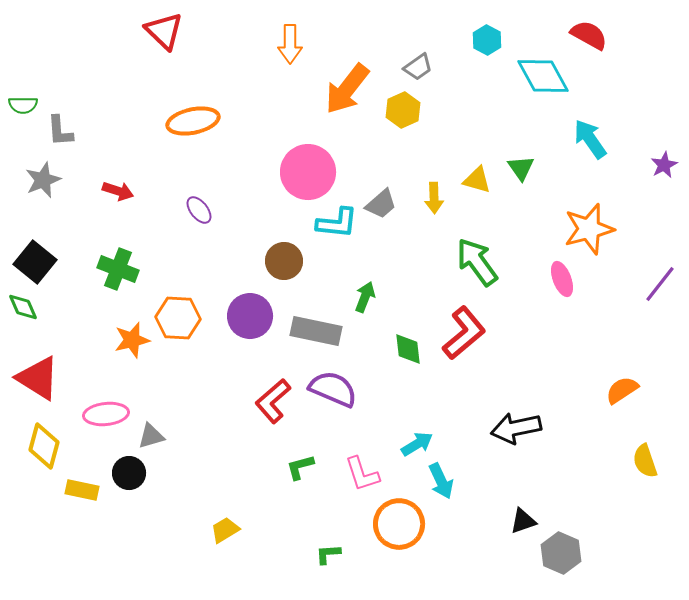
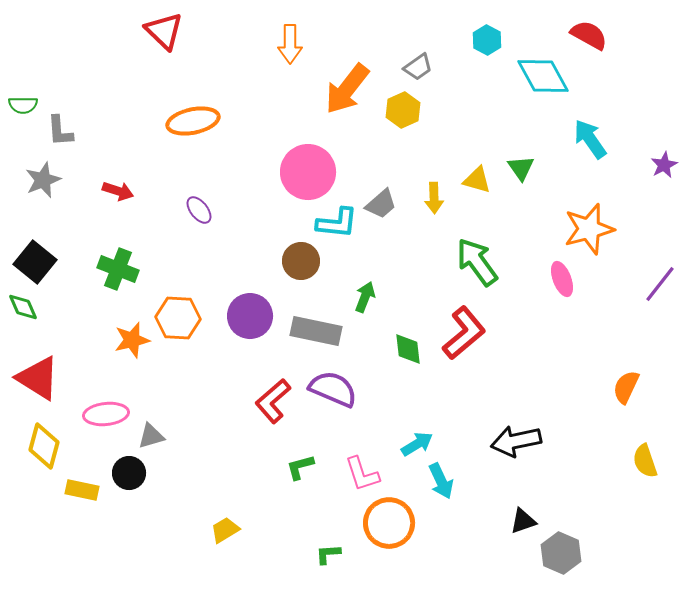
brown circle at (284, 261): moved 17 px right
orange semicircle at (622, 390): moved 4 px right, 3 px up; rotated 32 degrees counterclockwise
black arrow at (516, 428): moved 13 px down
orange circle at (399, 524): moved 10 px left, 1 px up
